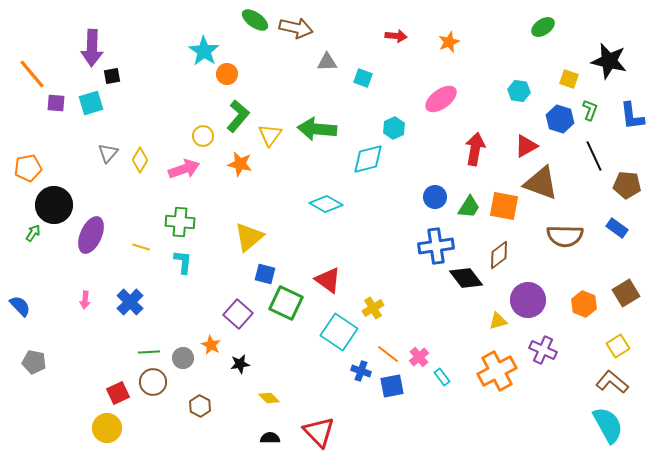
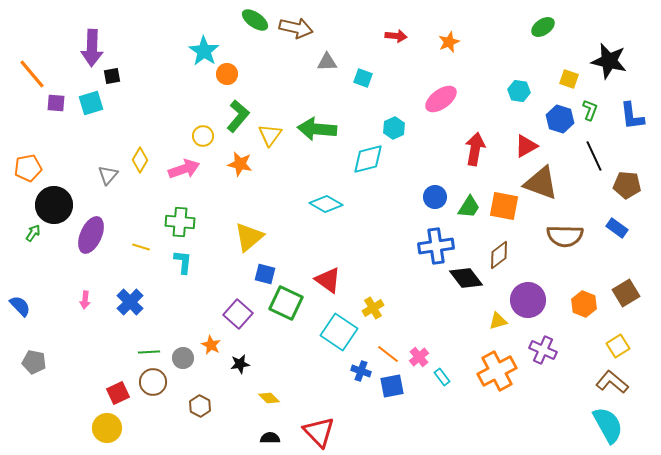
gray triangle at (108, 153): moved 22 px down
